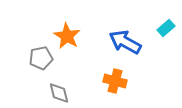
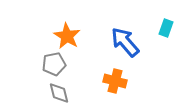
cyan rectangle: rotated 30 degrees counterclockwise
blue arrow: rotated 20 degrees clockwise
gray pentagon: moved 13 px right, 6 px down
